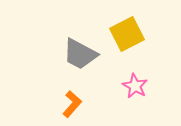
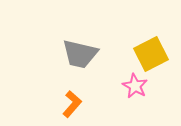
yellow square: moved 24 px right, 20 px down
gray trapezoid: rotated 15 degrees counterclockwise
